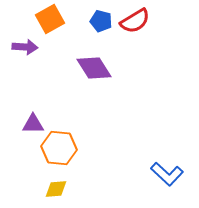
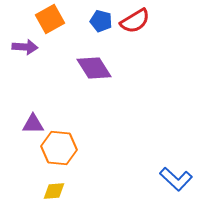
blue L-shape: moved 9 px right, 5 px down
yellow diamond: moved 2 px left, 2 px down
